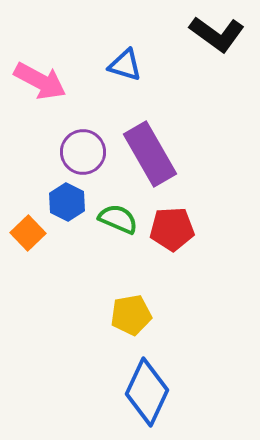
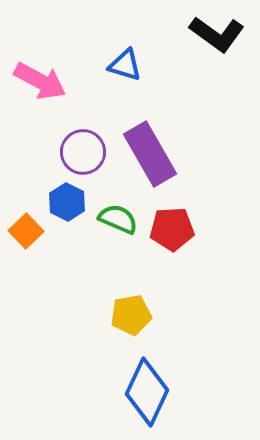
orange square: moved 2 px left, 2 px up
